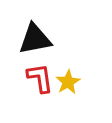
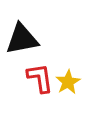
black triangle: moved 13 px left
